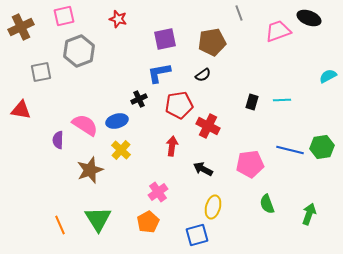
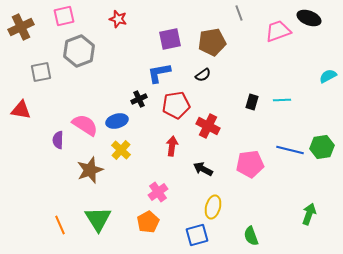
purple square: moved 5 px right
red pentagon: moved 3 px left
green semicircle: moved 16 px left, 32 px down
